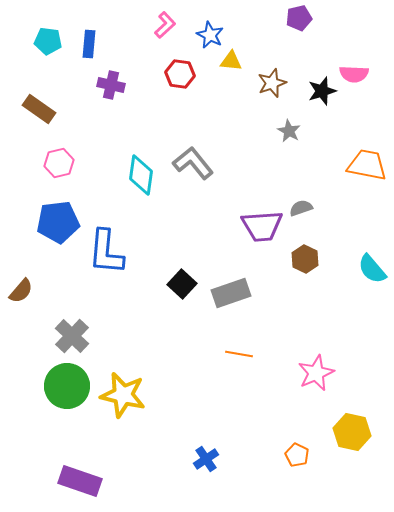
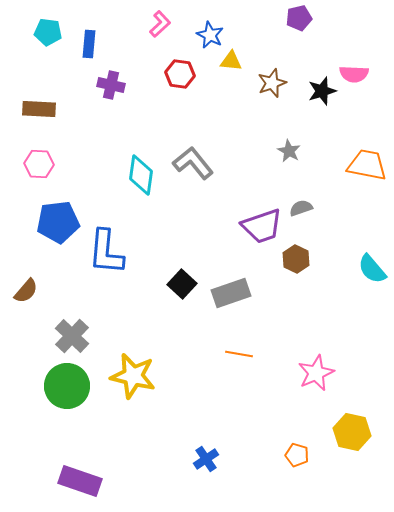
pink L-shape: moved 5 px left, 1 px up
cyan pentagon: moved 9 px up
brown rectangle: rotated 32 degrees counterclockwise
gray star: moved 20 px down
pink hexagon: moved 20 px left, 1 px down; rotated 16 degrees clockwise
purple trapezoid: rotated 15 degrees counterclockwise
brown hexagon: moved 9 px left
brown semicircle: moved 5 px right
yellow star: moved 10 px right, 19 px up
orange pentagon: rotated 10 degrees counterclockwise
